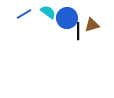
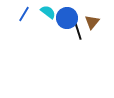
blue line: rotated 28 degrees counterclockwise
brown triangle: moved 3 px up; rotated 35 degrees counterclockwise
black line: rotated 18 degrees counterclockwise
